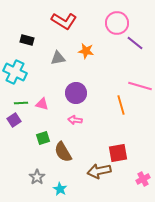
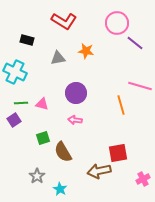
gray star: moved 1 px up
